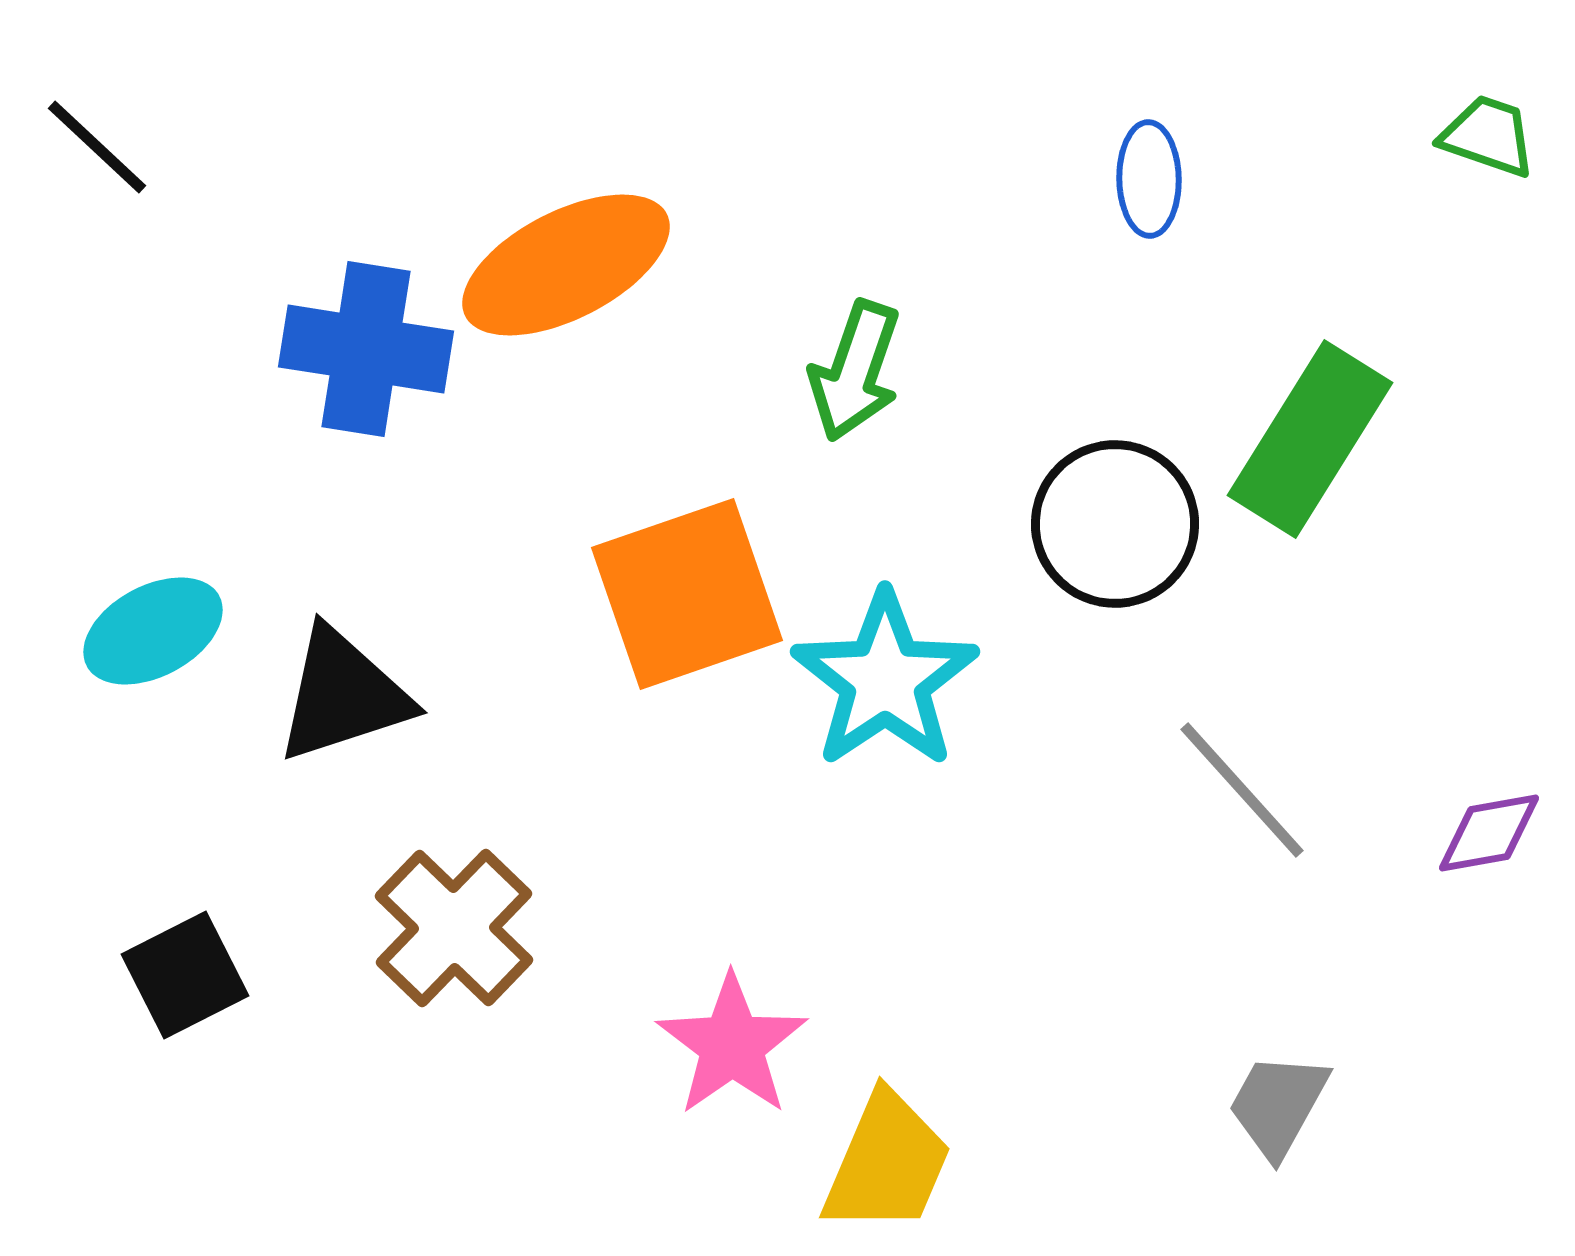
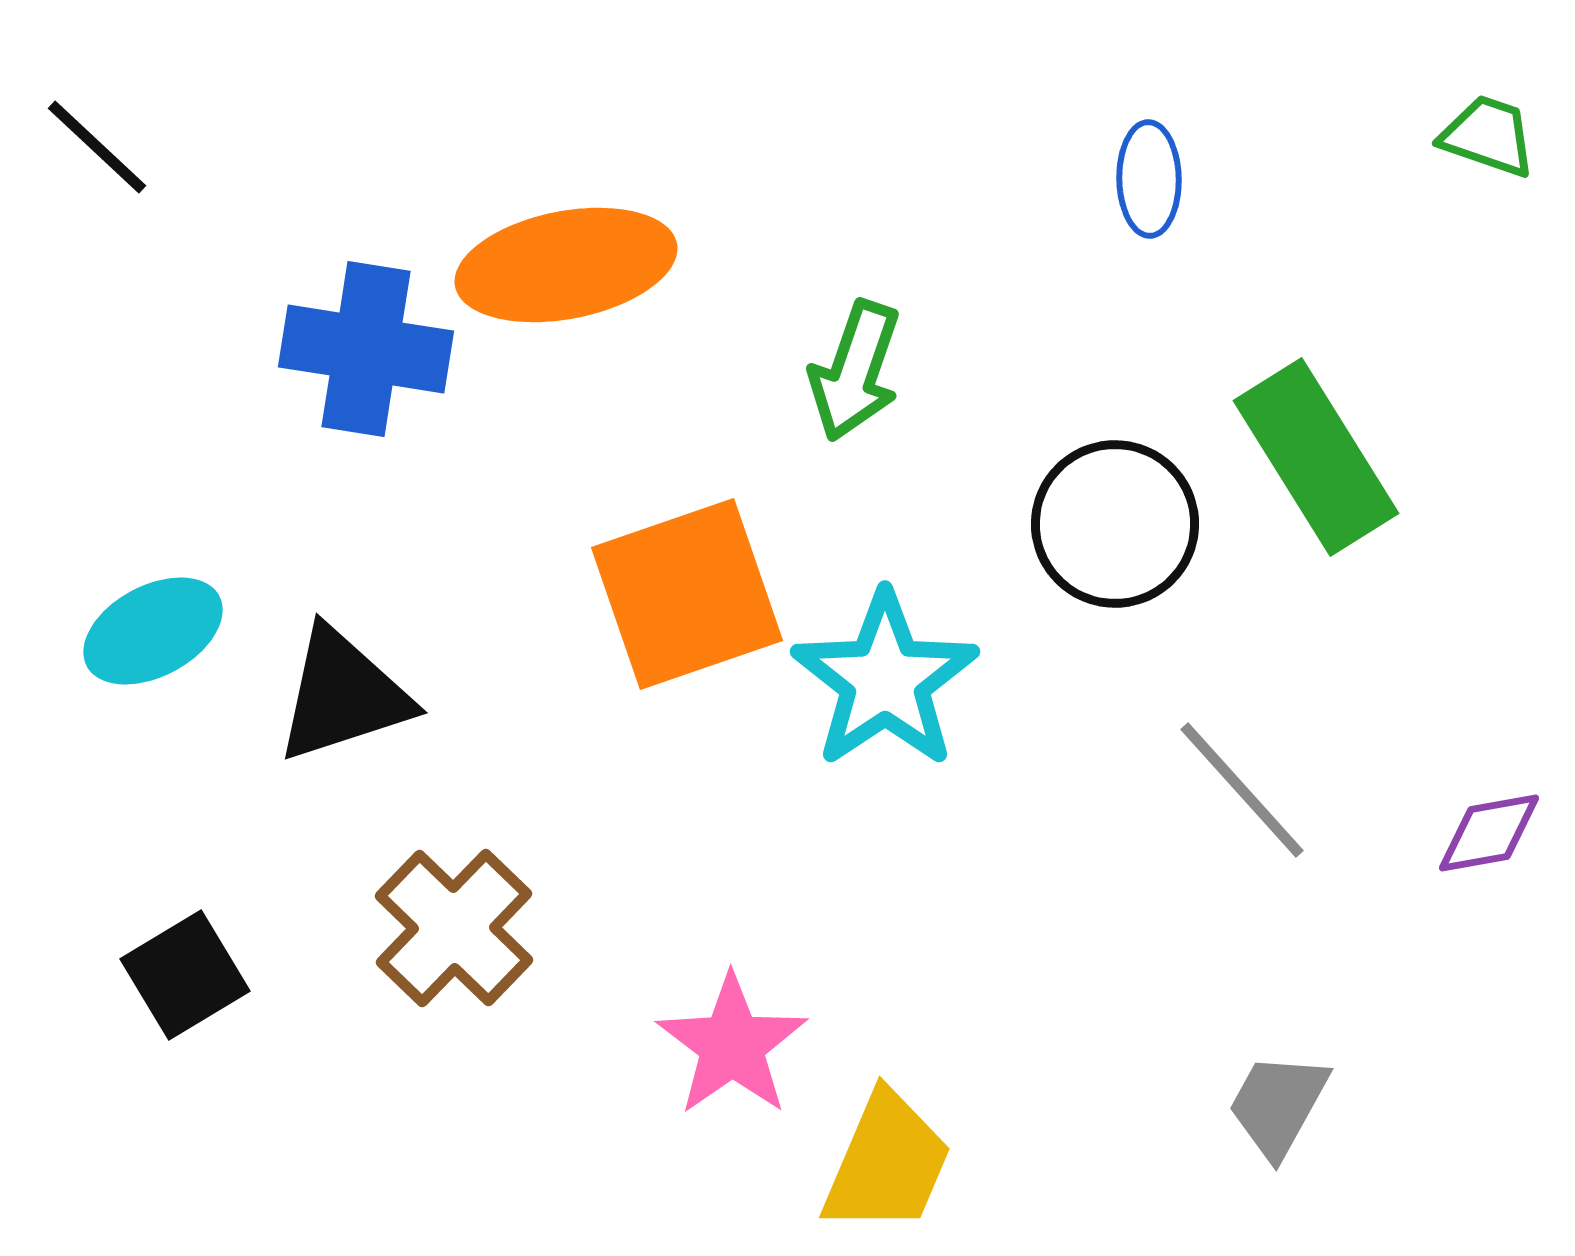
orange ellipse: rotated 16 degrees clockwise
green rectangle: moved 6 px right, 18 px down; rotated 64 degrees counterclockwise
black square: rotated 4 degrees counterclockwise
